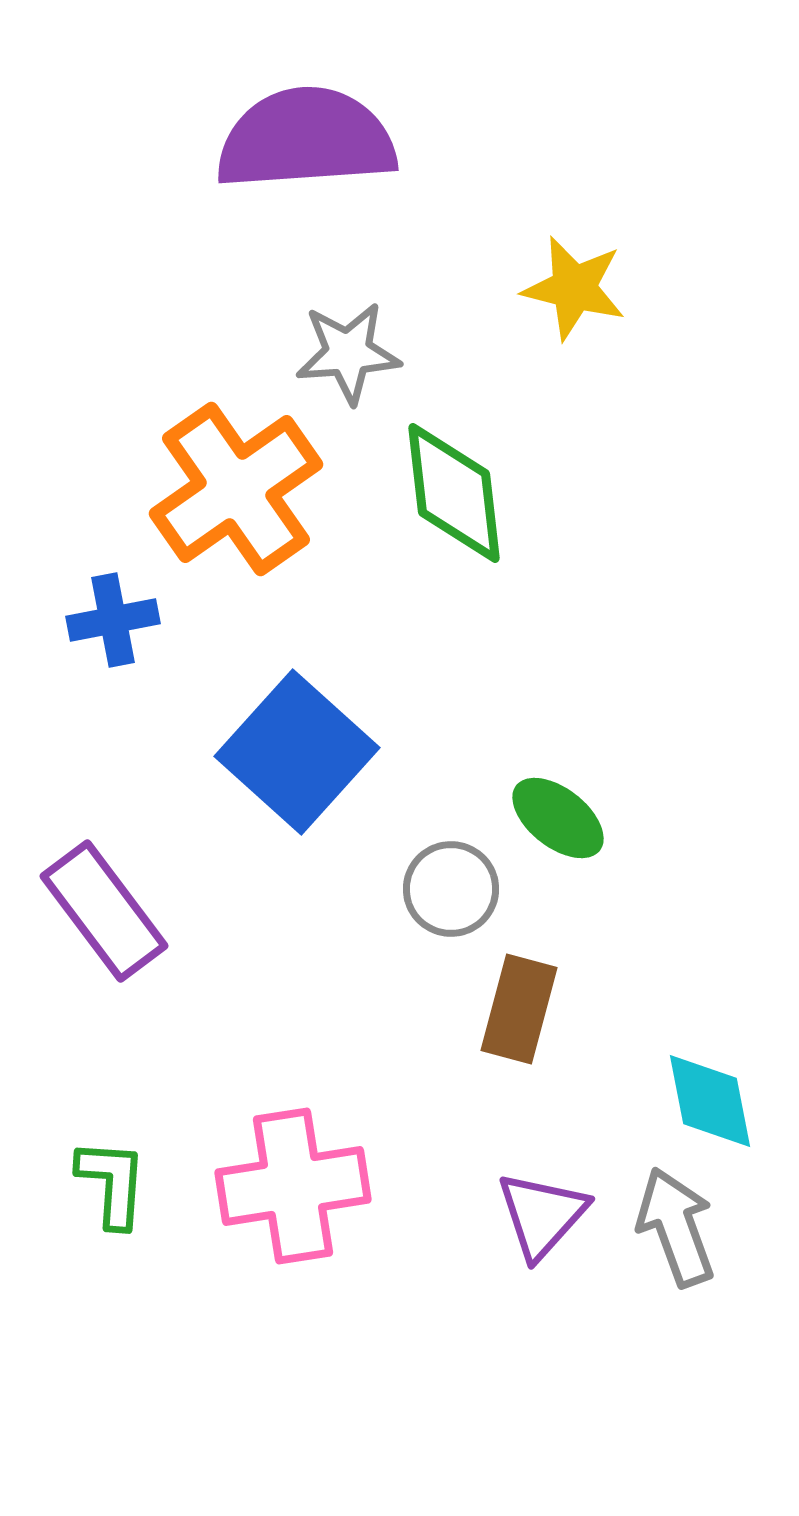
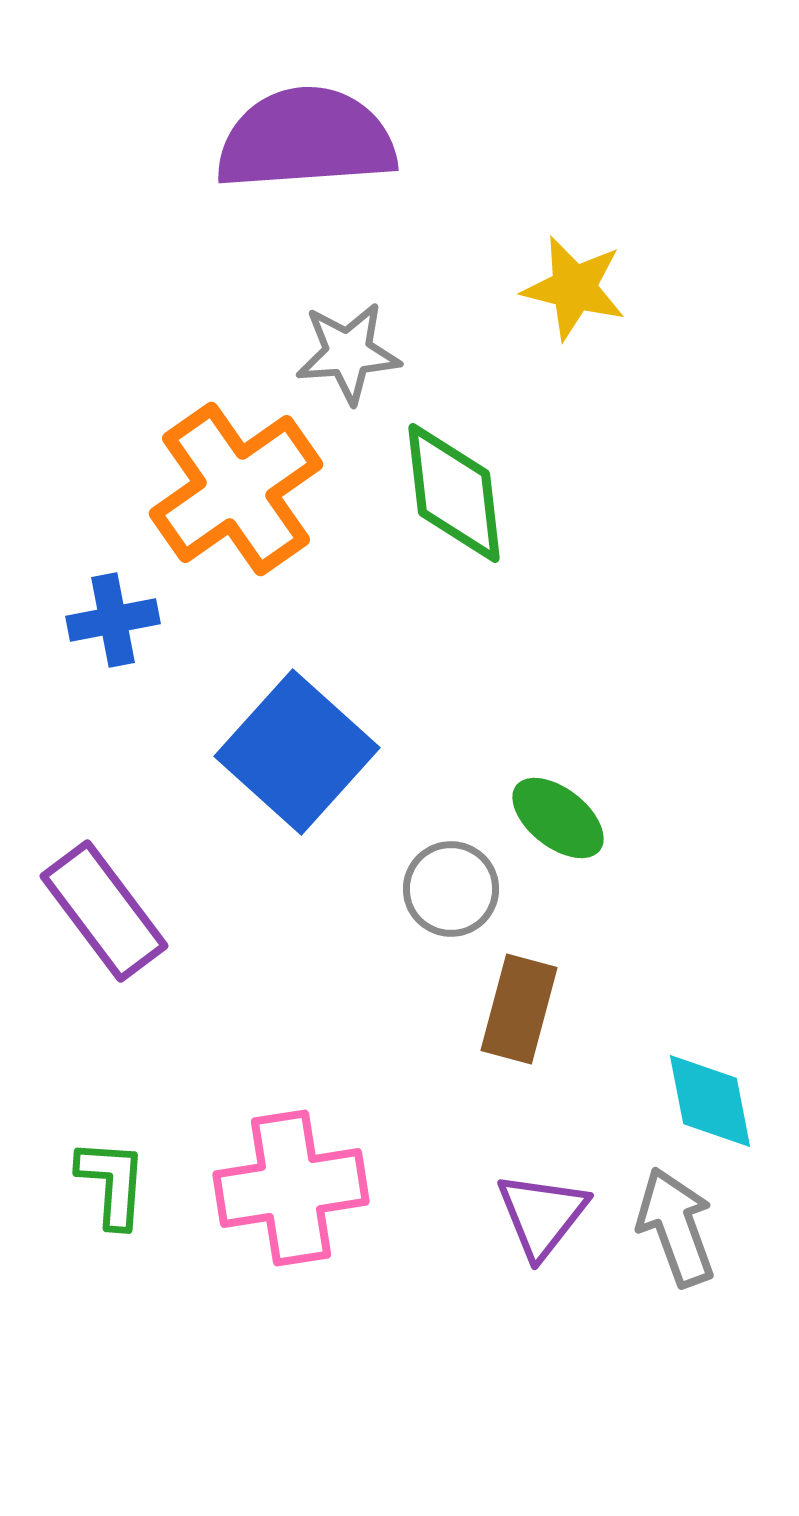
pink cross: moved 2 px left, 2 px down
purple triangle: rotated 4 degrees counterclockwise
